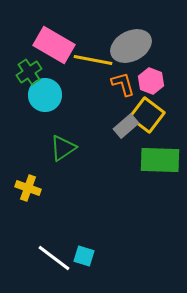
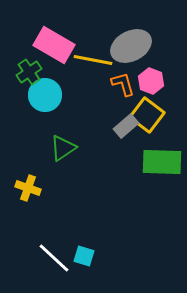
green rectangle: moved 2 px right, 2 px down
white line: rotated 6 degrees clockwise
